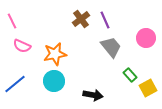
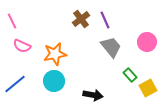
pink circle: moved 1 px right, 4 px down
